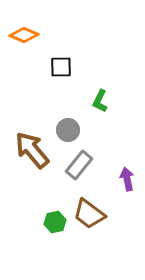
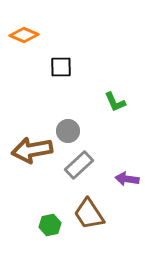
green L-shape: moved 15 px right, 1 px down; rotated 50 degrees counterclockwise
gray circle: moved 1 px down
brown arrow: rotated 60 degrees counterclockwise
gray rectangle: rotated 8 degrees clockwise
purple arrow: rotated 70 degrees counterclockwise
brown trapezoid: rotated 20 degrees clockwise
green hexagon: moved 5 px left, 3 px down
